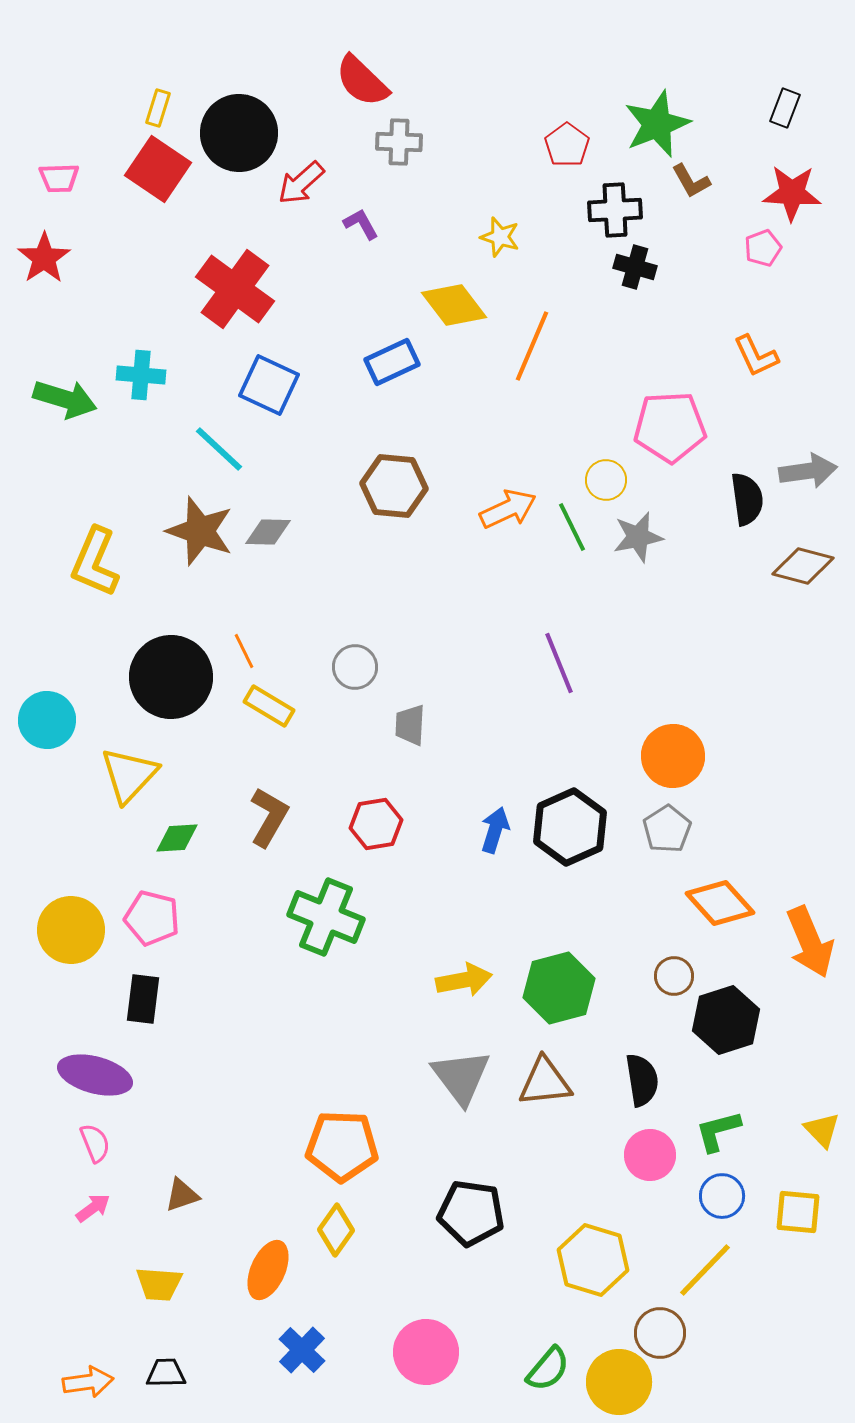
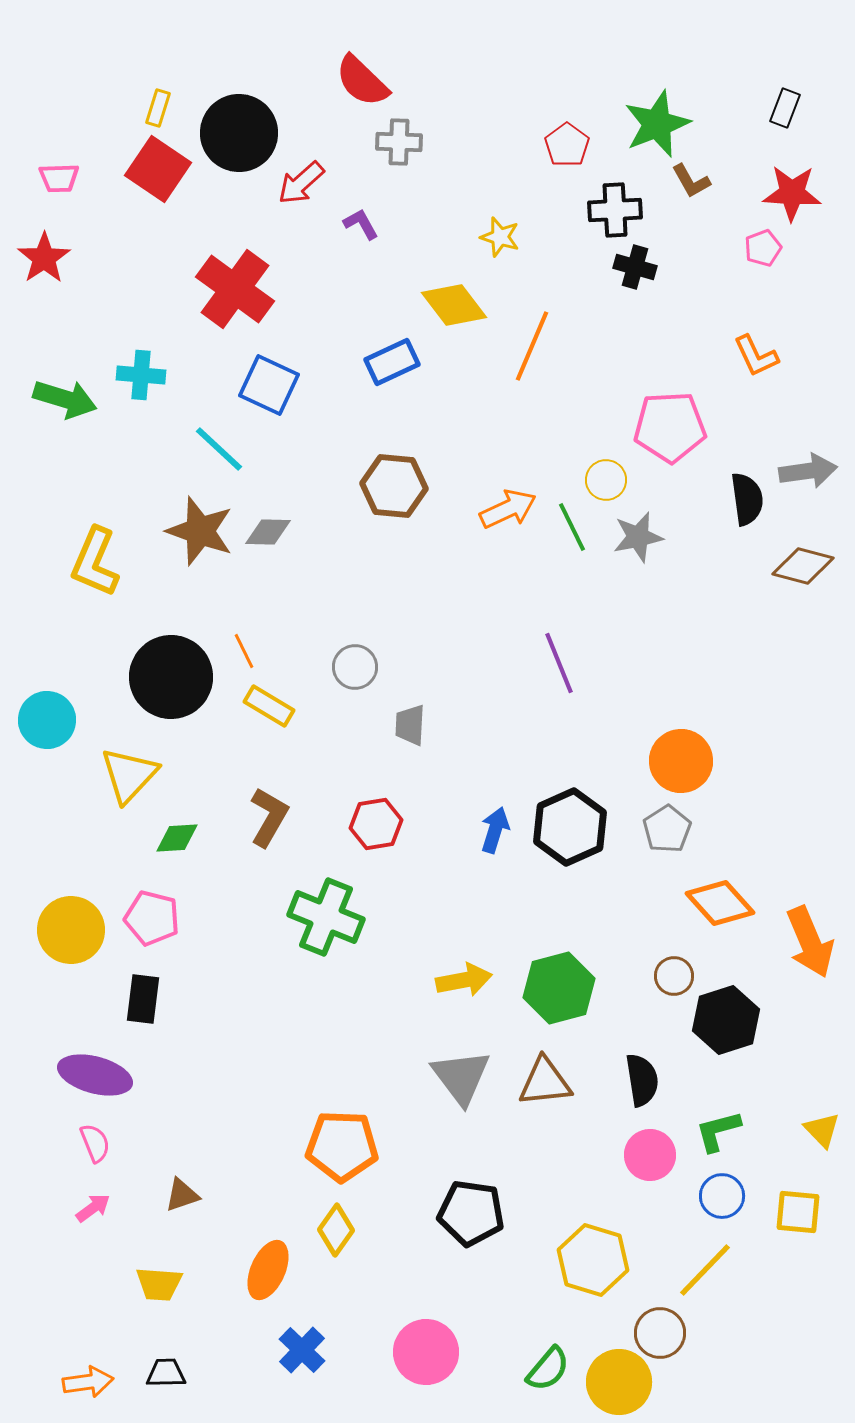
orange circle at (673, 756): moved 8 px right, 5 px down
